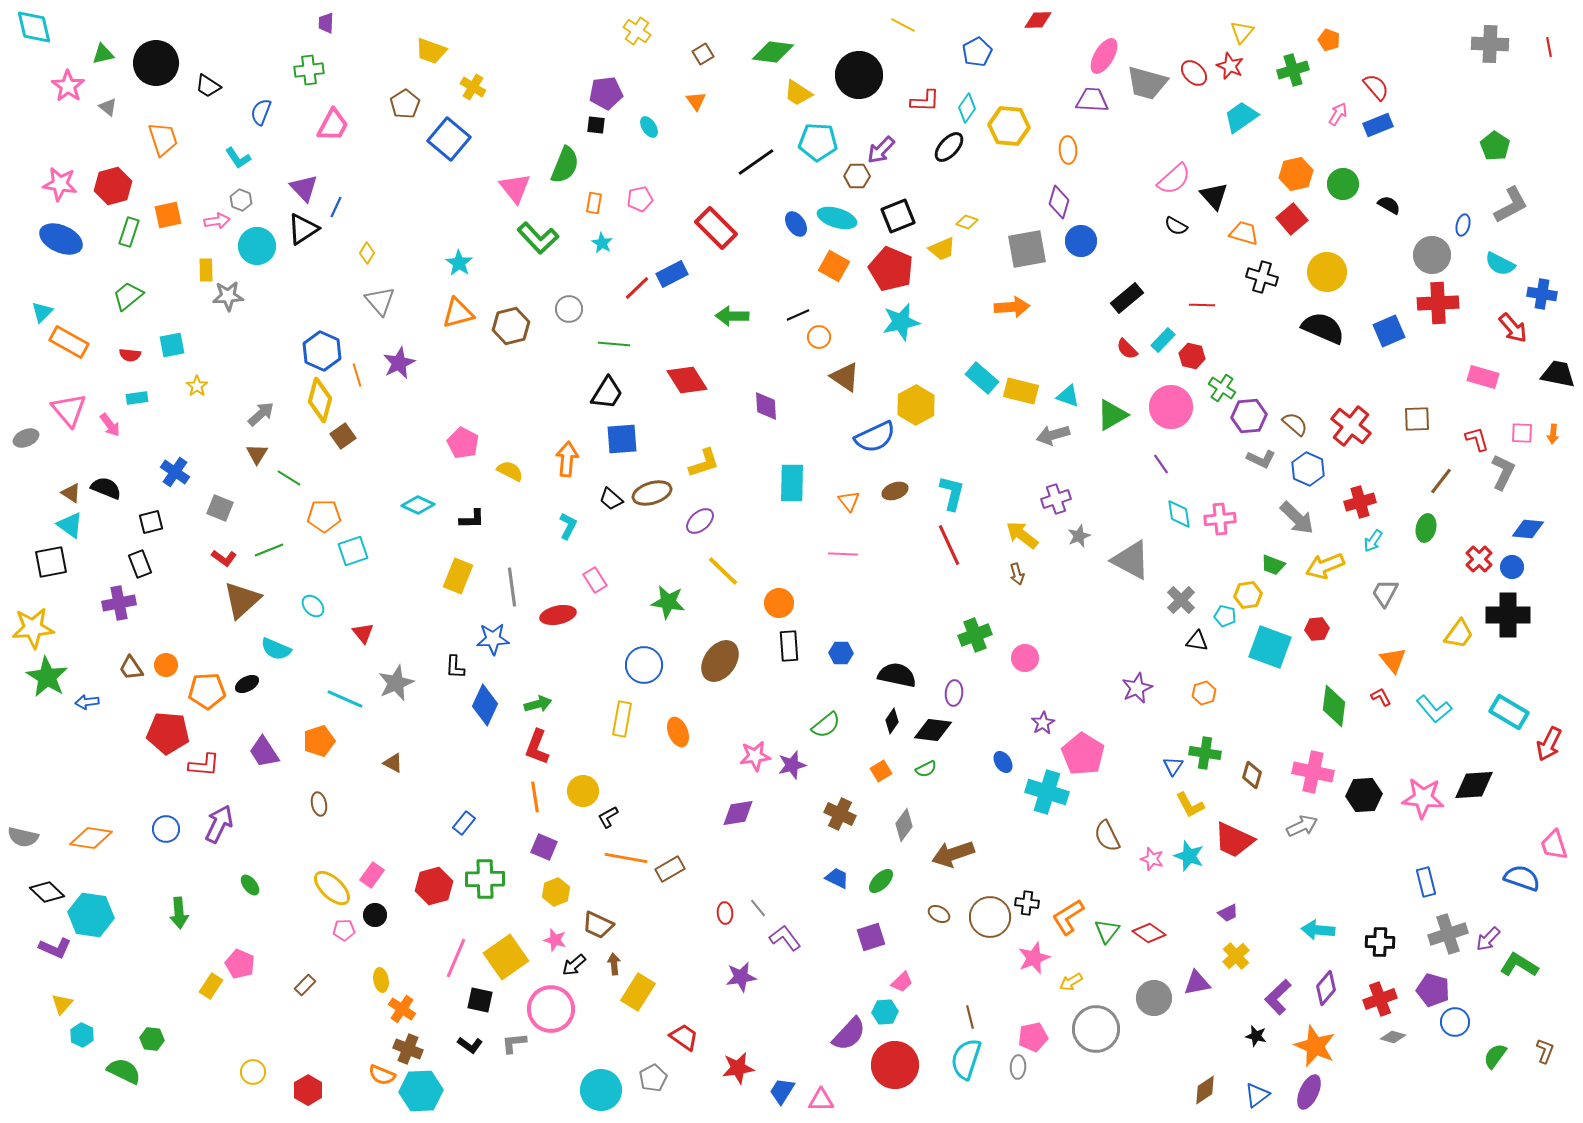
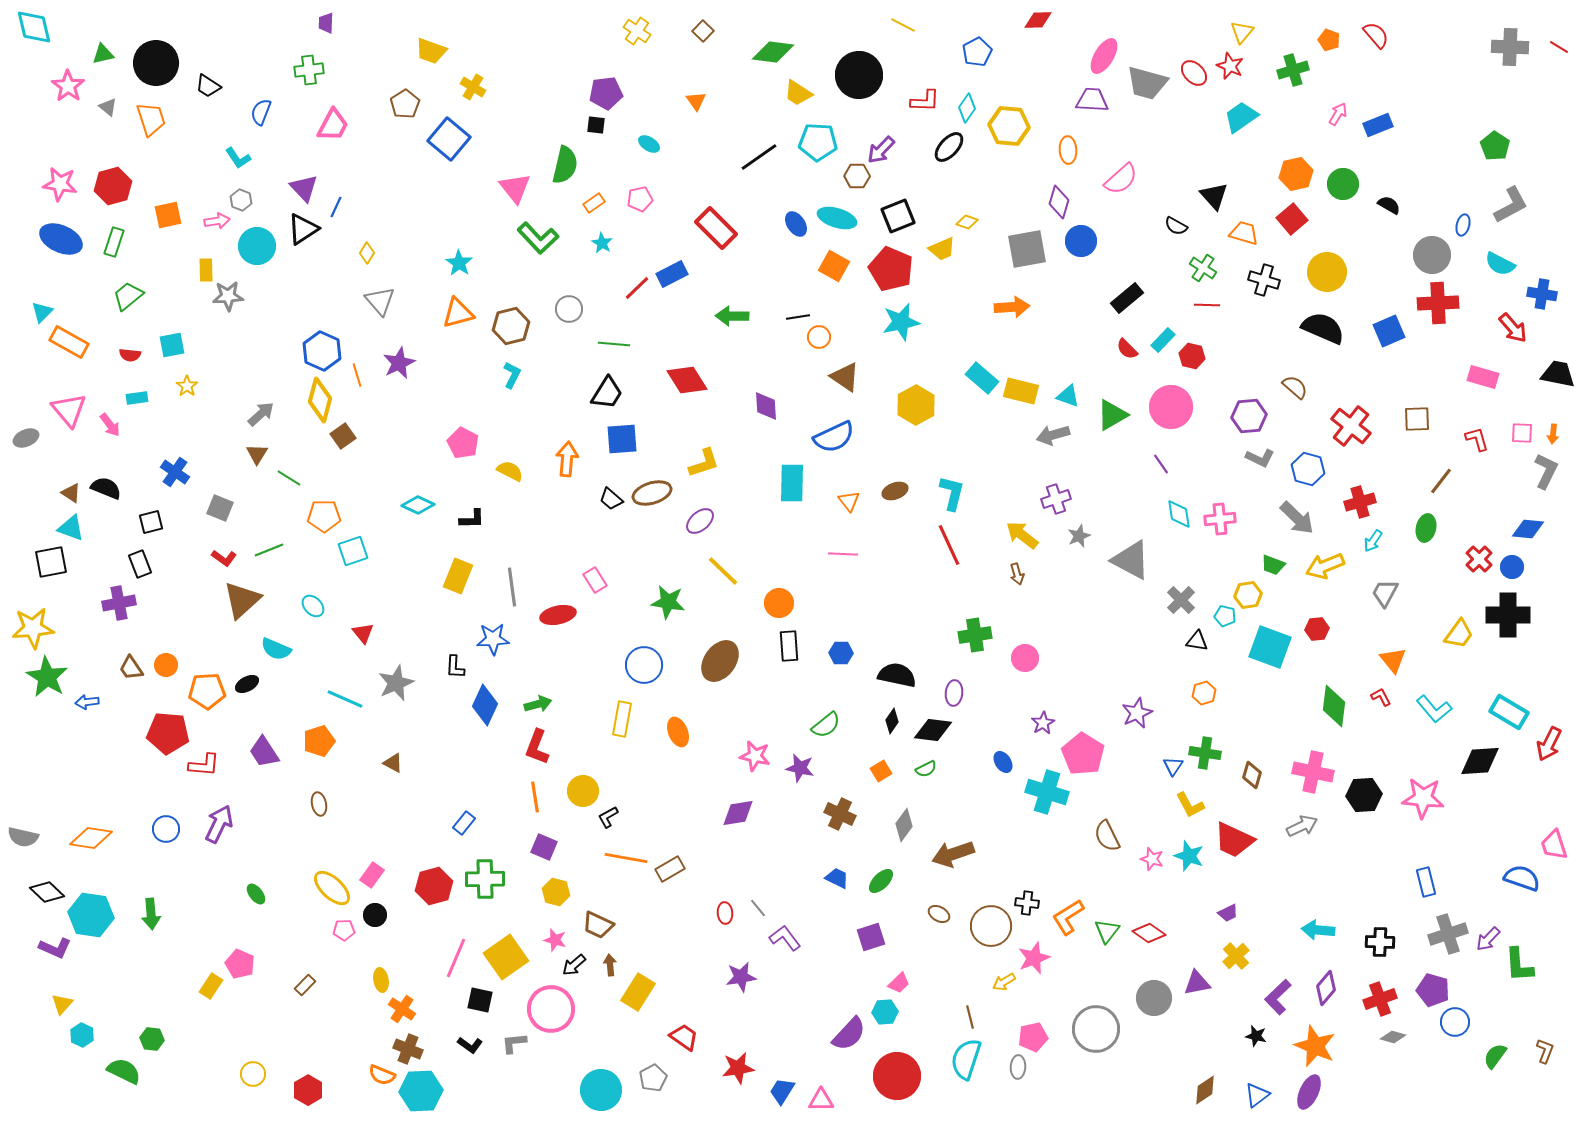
gray cross at (1490, 44): moved 20 px right, 3 px down
red line at (1549, 47): moved 10 px right; rotated 48 degrees counterclockwise
brown square at (703, 54): moved 23 px up; rotated 15 degrees counterclockwise
red semicircle at (1376, 87): moved 52 px up
cyan ellipse at (649, 127): moved 17 px down; rotated 25 degrees counterclockwise
orange trapezoid at (163, 139): moved 12 px left, 20 px up
black line at (756, 162): moved 3 px right, 5 px up
green semicircle at (565, 165): rotated 9 degrees counterclockwise
pink semicircle at (1174, 179): moved 53 px left
orange rectangle at (594, 203): rotated 45 degrees clockwise
green rectangle at (129, 232): moved 15 px left, 10 px down
black cross at (1262, 277): moved 2 px right, 3 px down
red line at (1202, 305): moved 5 px right
black line at (798, 315): moved 2 px down; rotated 15 degrees clockwise
yellow star at (197, 386): moved 10 px left
green cross at (1222, 388): moved 19 px left, 120 px up
brown semicircle at (1295, 424): moved 37 px up
blue semicircle at (875, 437): moved 41 px left
gray L-shape at (1261, 459): moved 1 px left, 1 px up
blue hexagon at (1308, 469): rotated 8 degrees counterclockwise
gray L-shape at (1503, 472): moved 43 px right, 1 px up
cyan triangle at (70, 525): moved 1 px right, 3 px down; rotated 16 degrees counterclockwise
cyan L-shape at (568, 526): moved 56 px left, 151 px up
green cross at (975, 635): rotated 12 degrees clockwise
purple star at (1137, 688): moved 25 px down
pink star at (755, 756): rotated 20 degrees clockwise
purple star at (792, 765): moved 8 px right, 3 px down; rotated 28 degrees clockwise
black diamond at (1474, 785): moved 6 px right, 24 px up
green ellipse at (250, 885): moved 6 px right, 9 px down
yellow hexagon at (556, 892): rotated 24 degrees counterclockwise
green arrow at (179, 913): moved 28 px left, 1 px down
brown circle at (990, 917): moved 1 px right, 9 px down
brown arrow at (614, 964): moved 4 px left, 1 px down
green L-shape at (1519, 965): rotated 126 degrees counterclockwise
pink trapezoid at (902, 982): moved 3 px left, 1 px down
yellow arrow at (1071, 982): moved 67 px left
red circle at (895, 1065): moved 2 px right, 11 px down
yellow circle at (253, 1072): moved 2 px down
